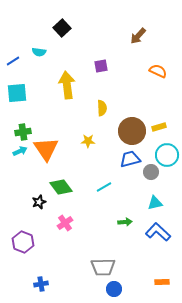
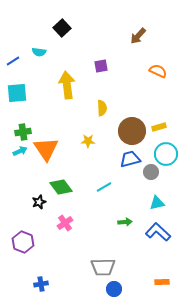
cyan circle: moved 1 px left, 1 px up
cyan triangle: moved 2 px right
